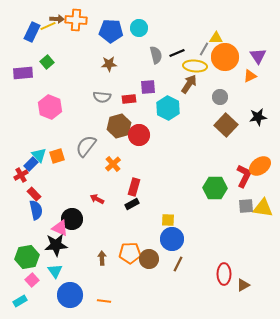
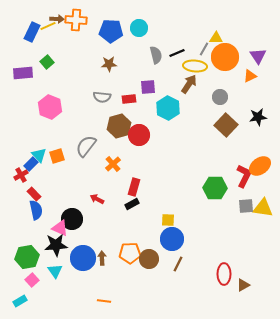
blue circle at (70, 295): moved 13 px right, 37 px up
